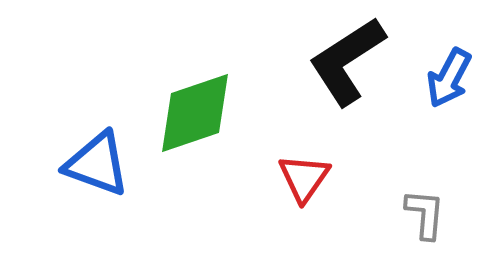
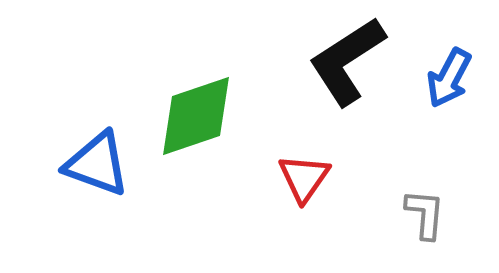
green diamond: moved 1 px right, 3 px down
